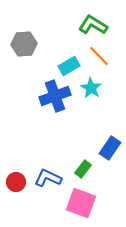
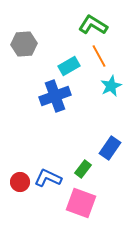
orange line: rotated 15 degrees clockwise
cyan star: moved 20 px right, 2 px up; rotated 15 degrees clockwise
red circle: moved 4 px right
